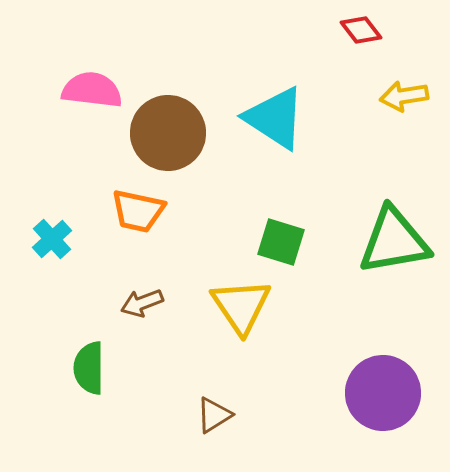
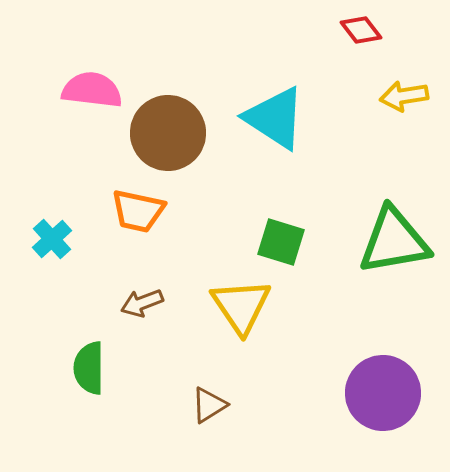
brown triangle: moved 5 px left, 10 px up
